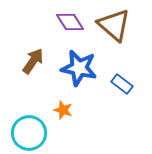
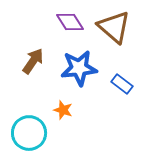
brown triangle: moved 2 px down
blue star: rotated 18 degrees counterclockwise
